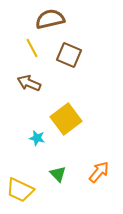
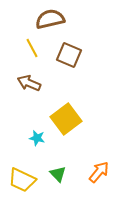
yellow trapezoid: moved 2 px right, 10 px up
